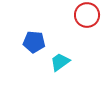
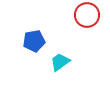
blue pentagon: moved 1 px up; rotated 15 degrees counterclockwise
